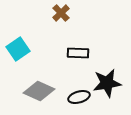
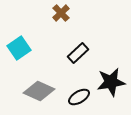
cyan square: moved 1 px right, 1 px up
black rectangle: rotated 45 degrees counterclockwise
black star: moved 4 px right, 1 px up
black ellipse: rotated 15 degrees counterclockwise
